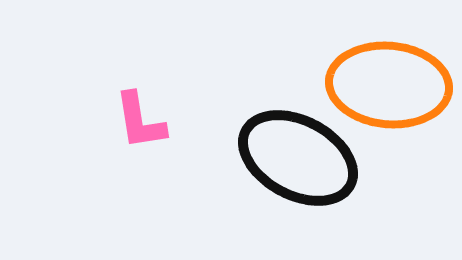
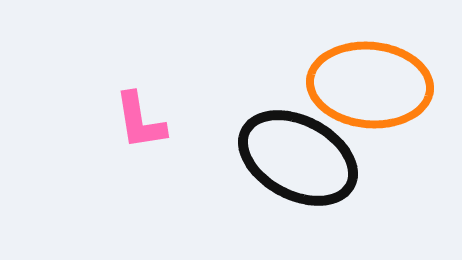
orange ellipse: moved 19 px left
